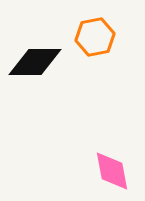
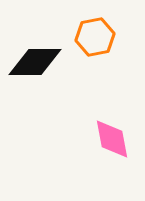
pink diamond: moved 32 px up
